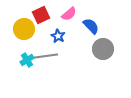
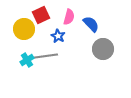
pink semicircle: moved 3 px down; rotated 35 degrees counterclockwise
blue semicircle: moved 2 px up
